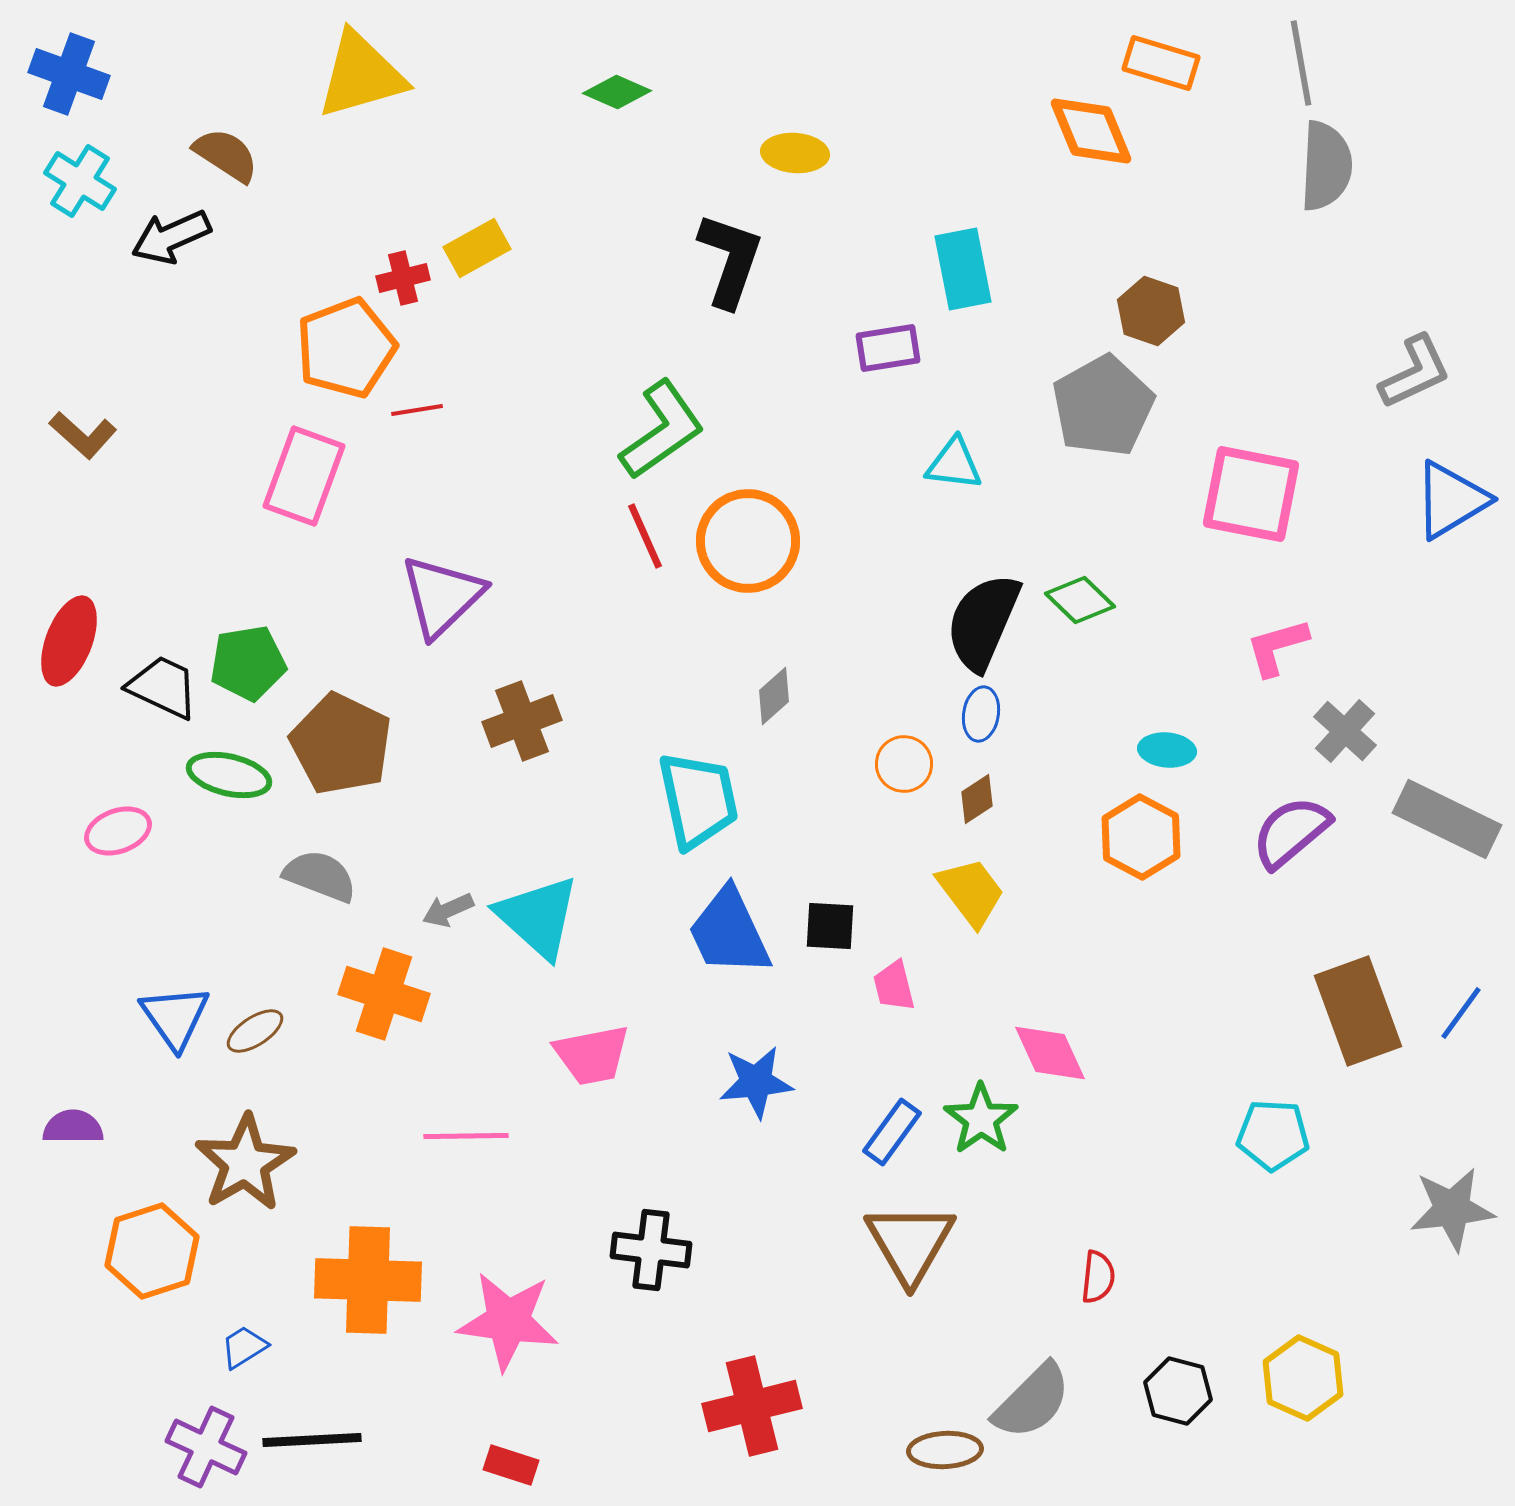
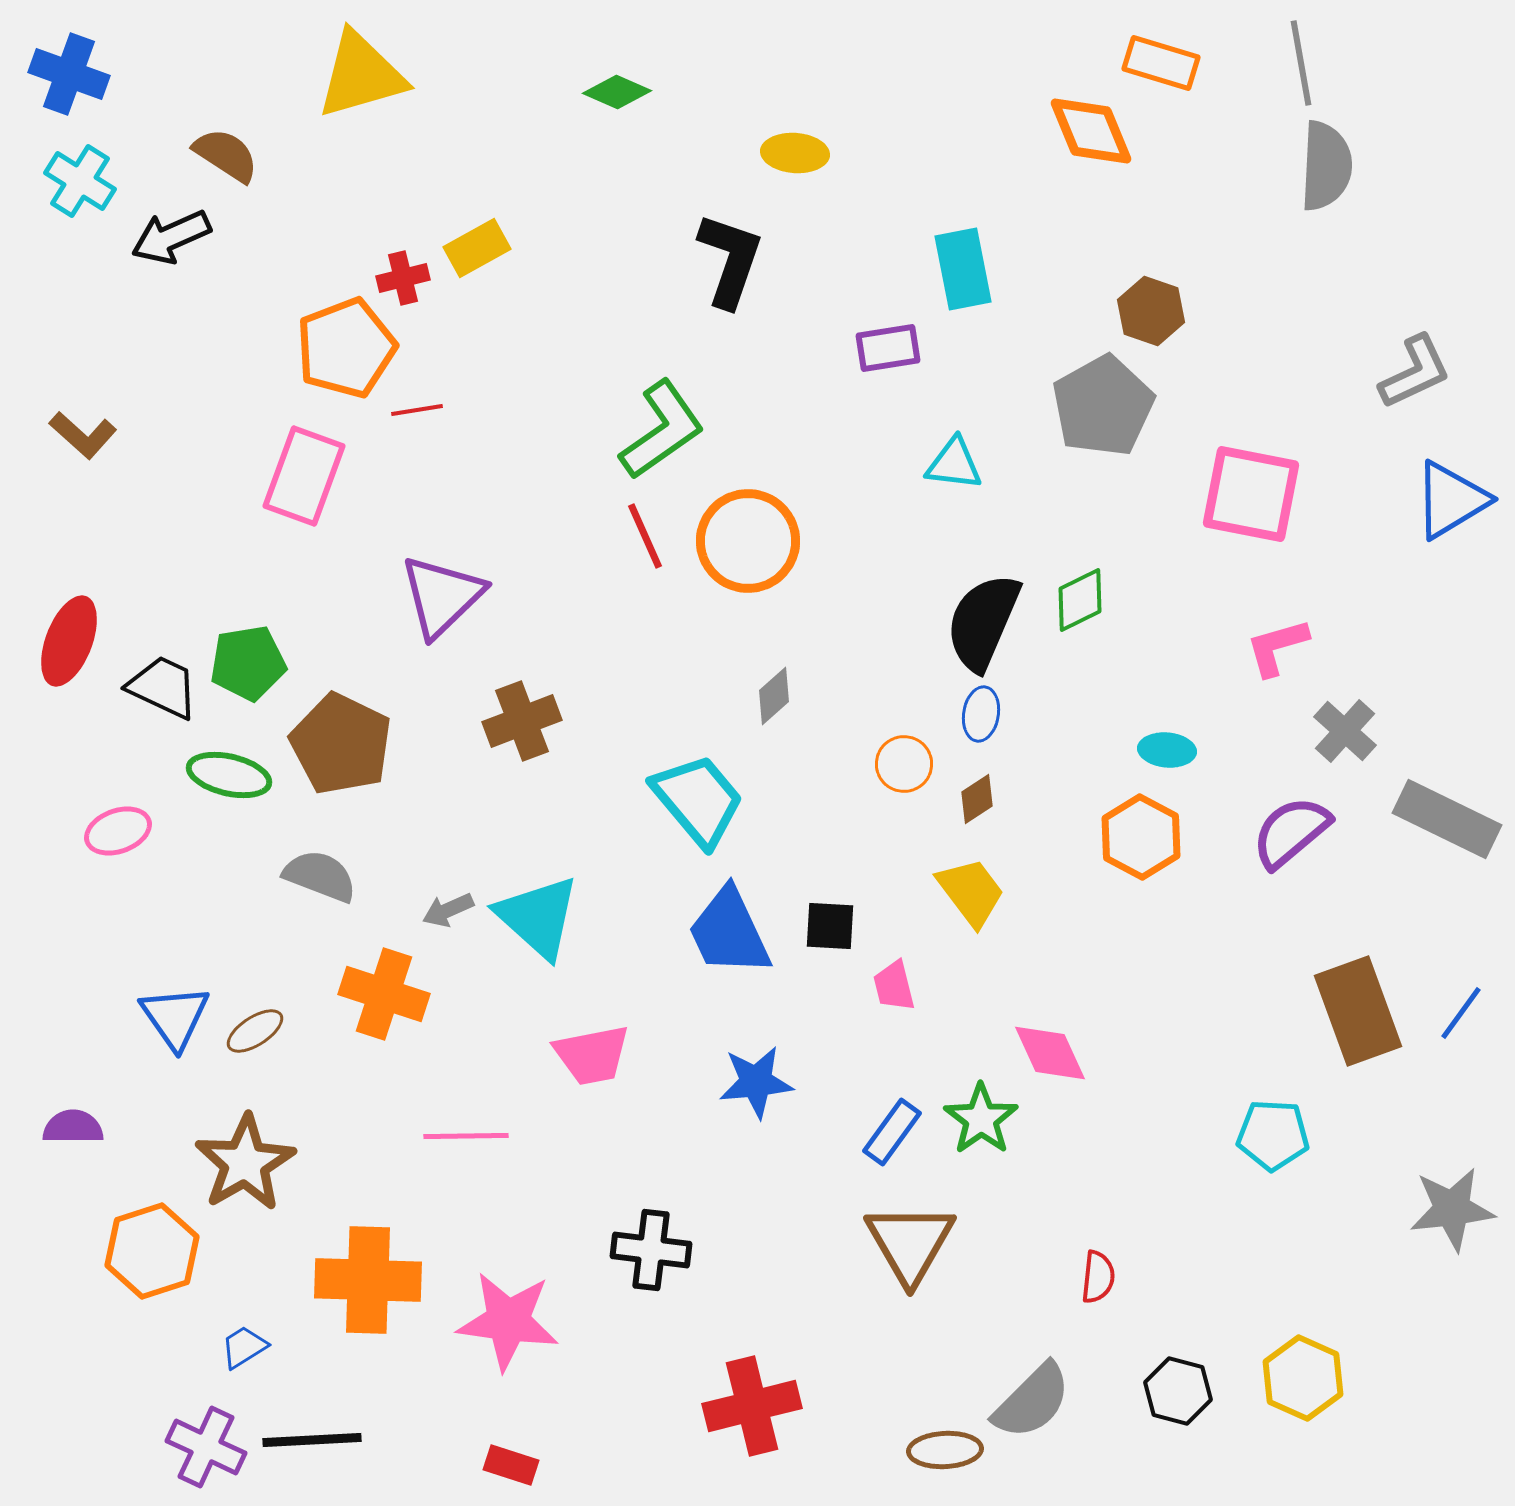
green diamond at (1080, 600): rotated 70 degrees counterclockwise
cyan trapezoid at (698, 800): rotated 28 degrees counterclockwise
